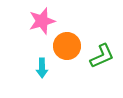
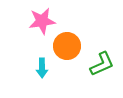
pink star: rotated 8 degrees clockwise
green L-shape: moved 8 px down
